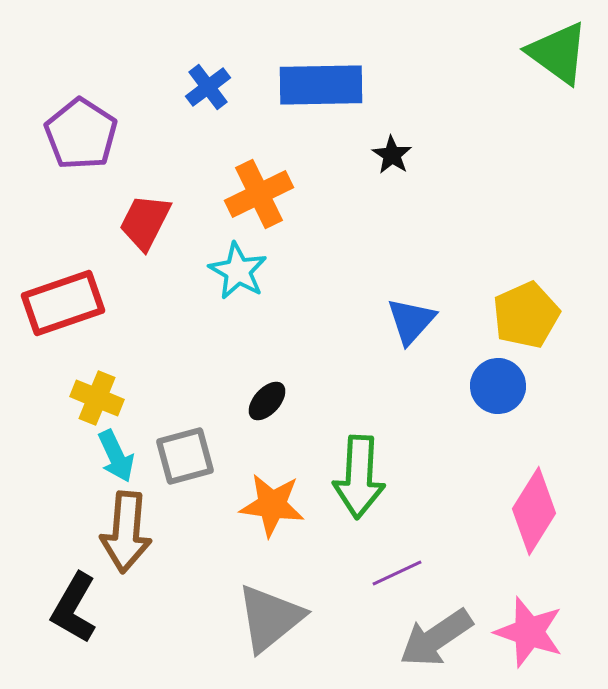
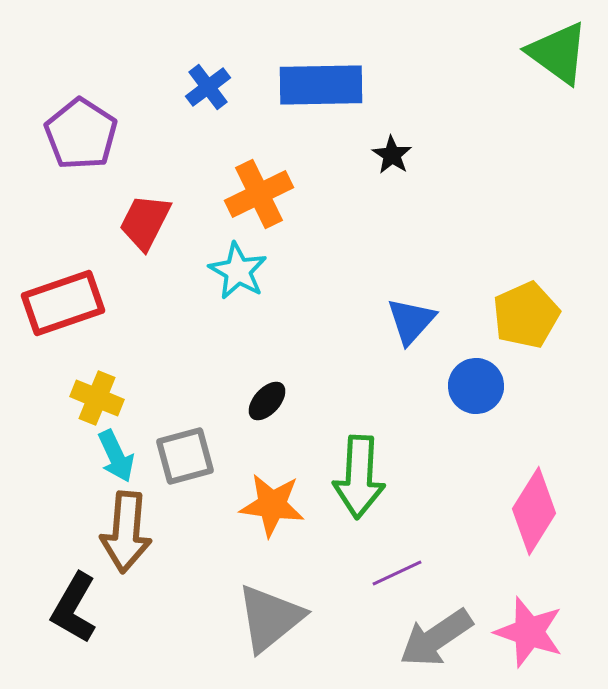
blue circle: moved 22 px left
